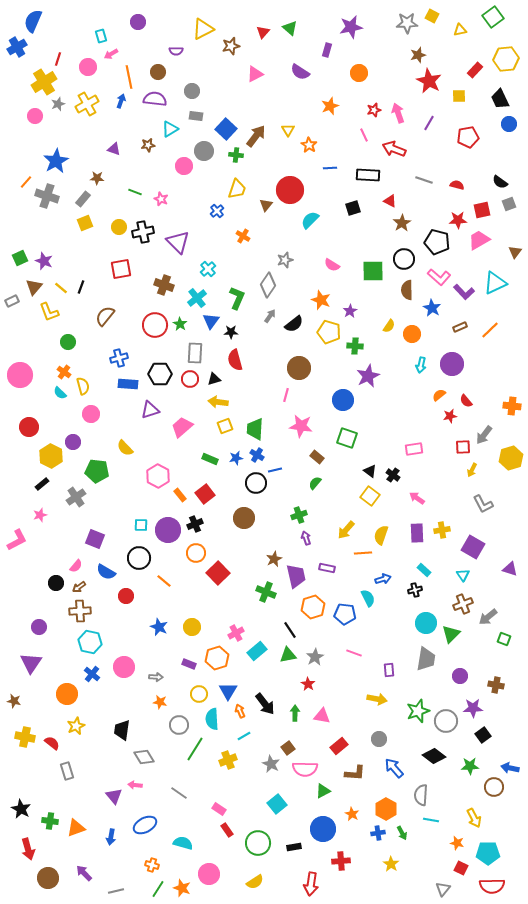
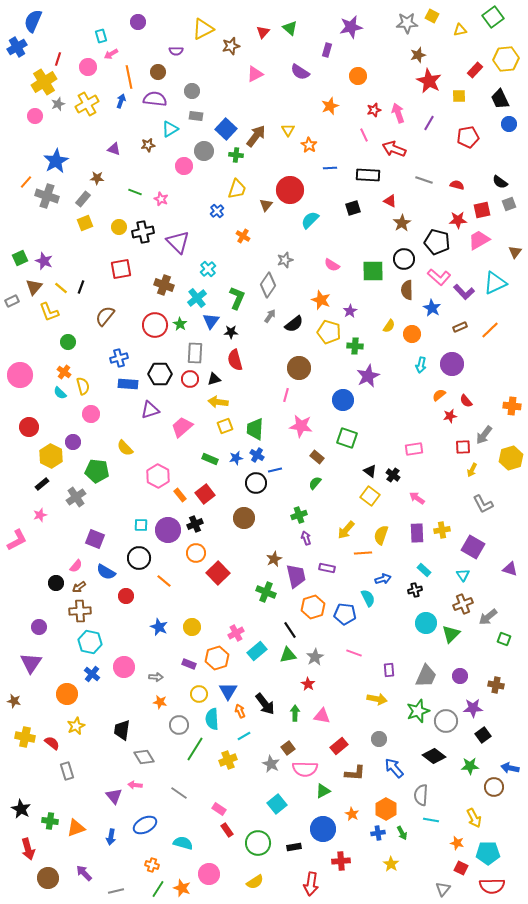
orange circle at (359, 73): moved 1 px left, 3 px down
gray trapezoid at (426, 659): moved 17 px down; rotated 15 degrees clockwise
